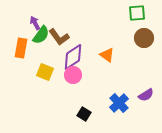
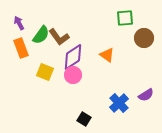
green square: moved 12 px left, 5 px down
purple arrow: moved 16 px left
orange rectangle: rotated 30 degrees counterclockwise
black square: moved 5 px down
